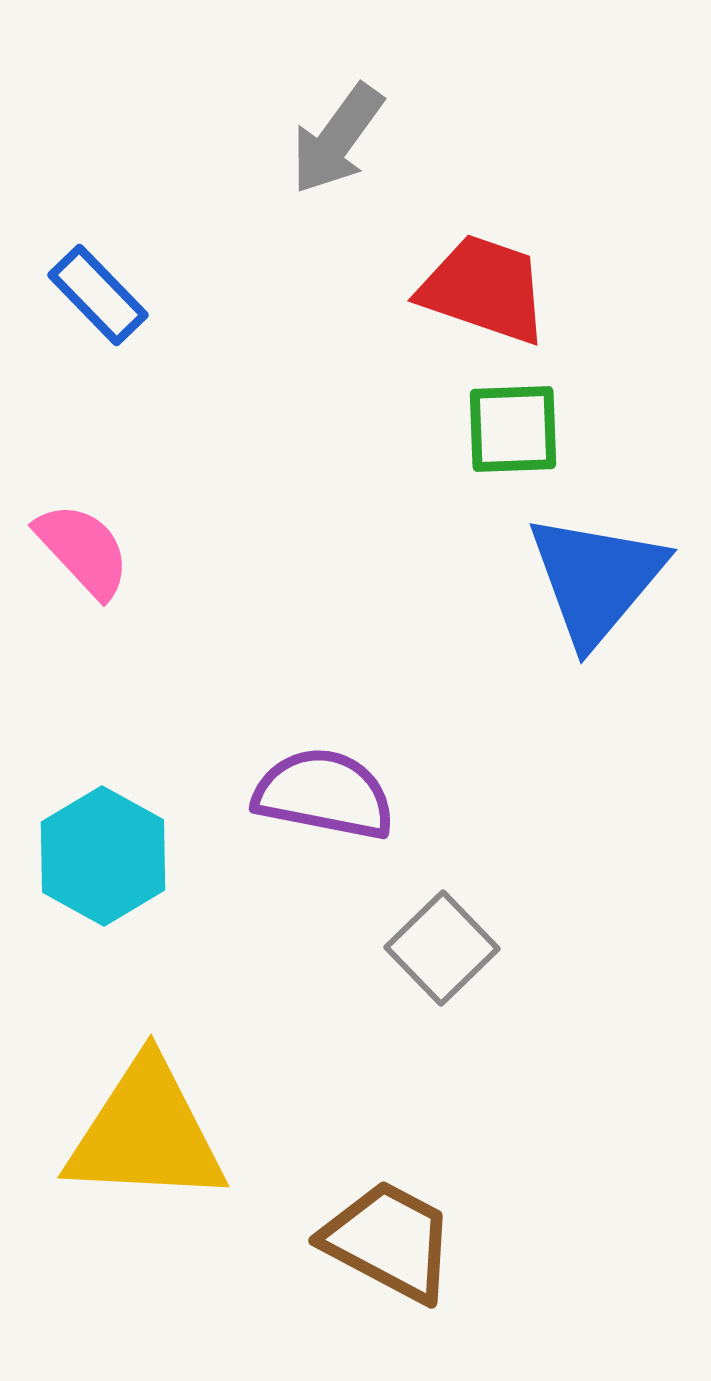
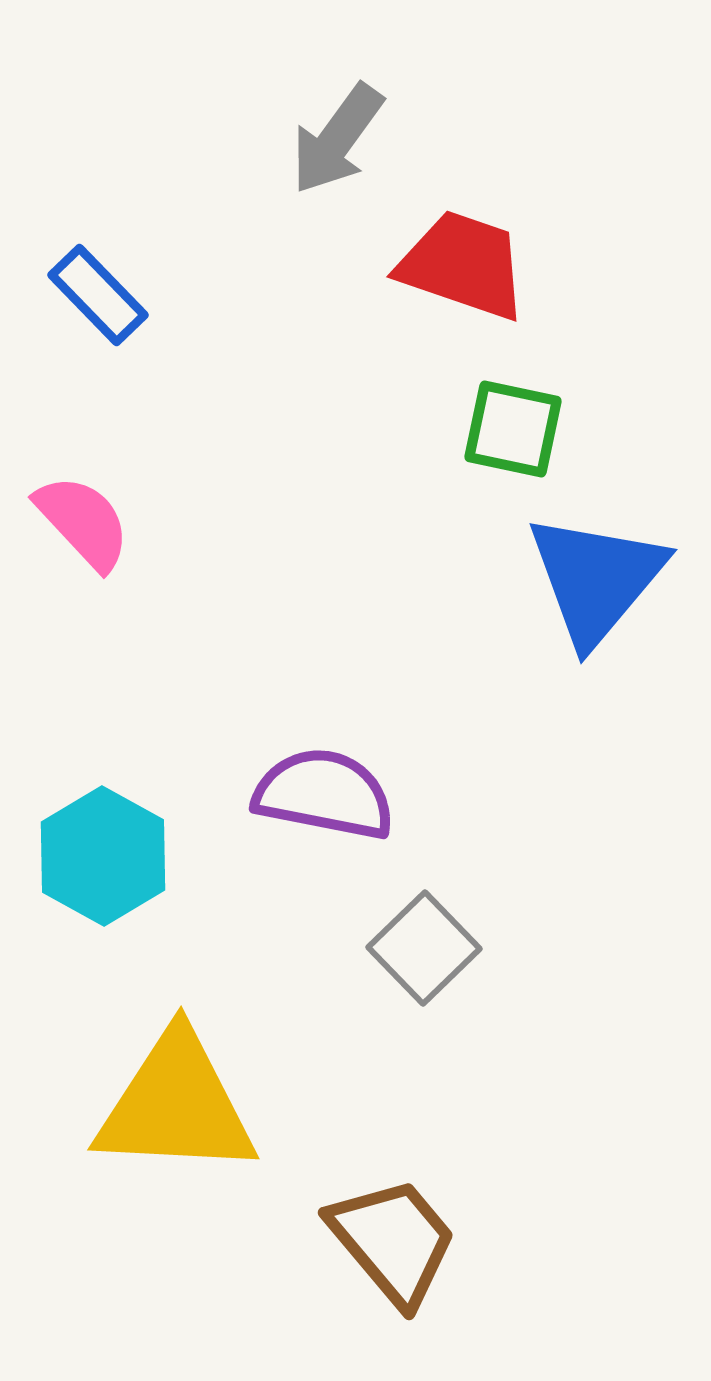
red trapezoid: moved 21 px left, 24 px up
green square: rotated 14 degrees clockwise
pink semicircle: moved 28 px up
gray square: moved 18 px left
yellow triangle: moved 30 px right, 28 px up
brown trapezoid: moved 4 px right; rotated 22 degrees clockwise
